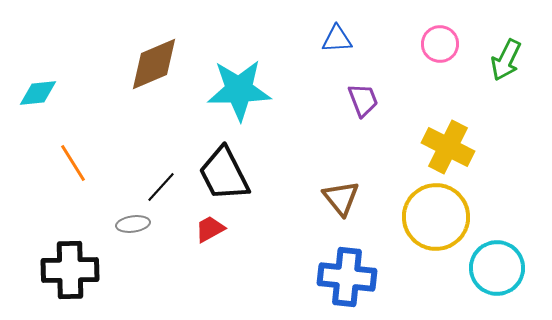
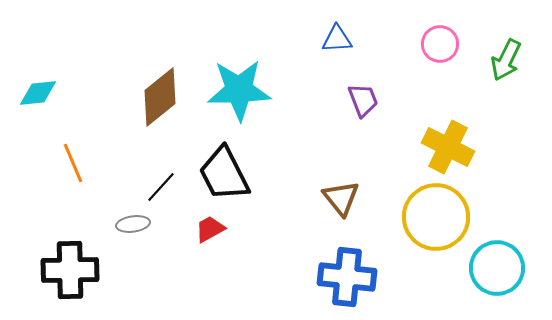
brown diamond: moved 6 px right, 33 px down; rotated 16 degrees counterclockwise
orange line: rotated 9 degrees clockwise
